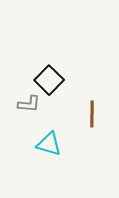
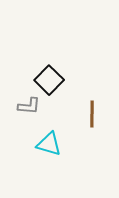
gray L-shape: moved 2 px down
